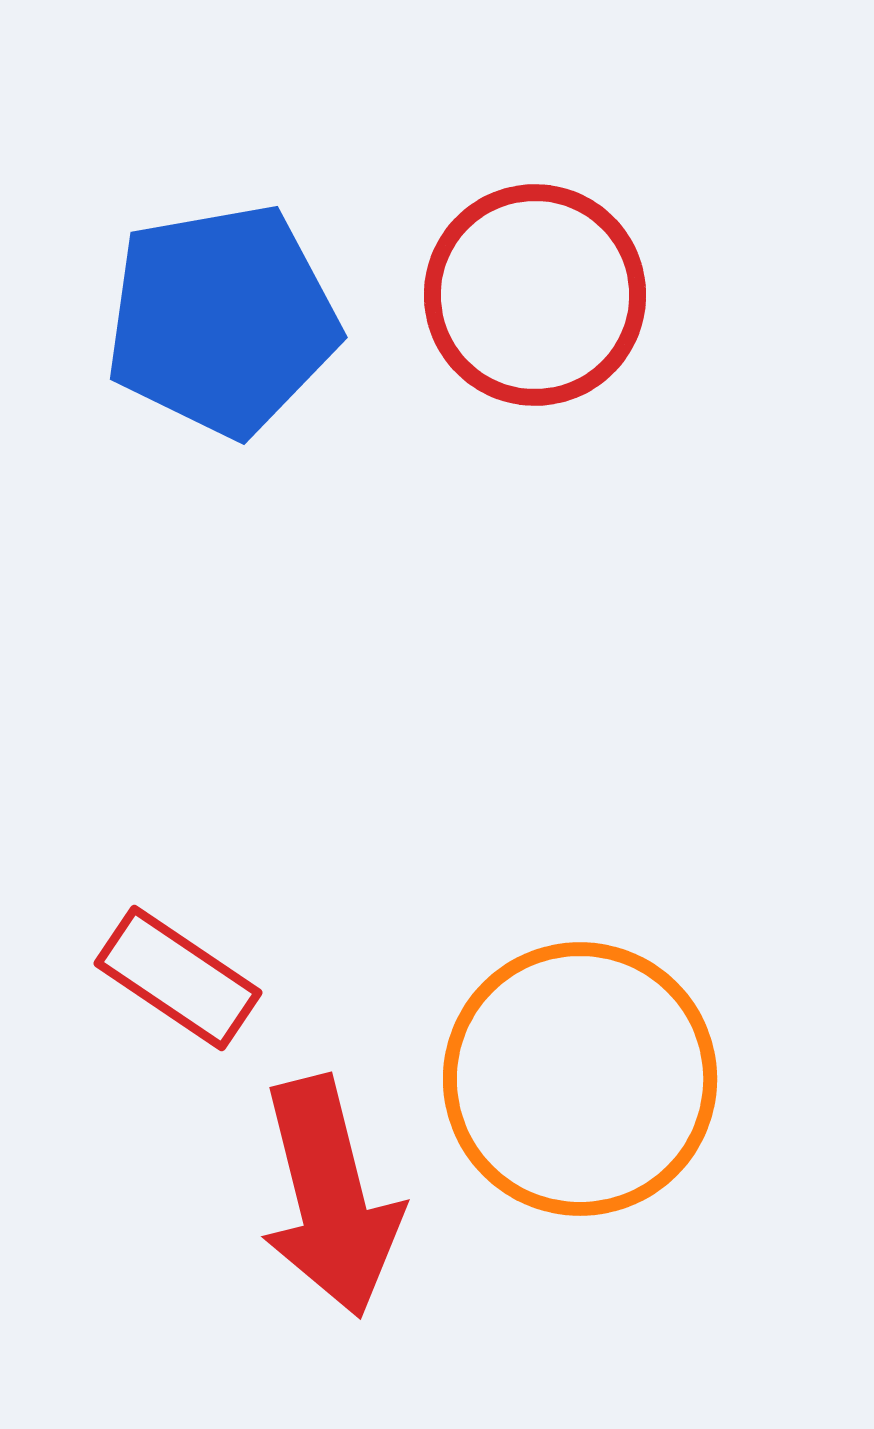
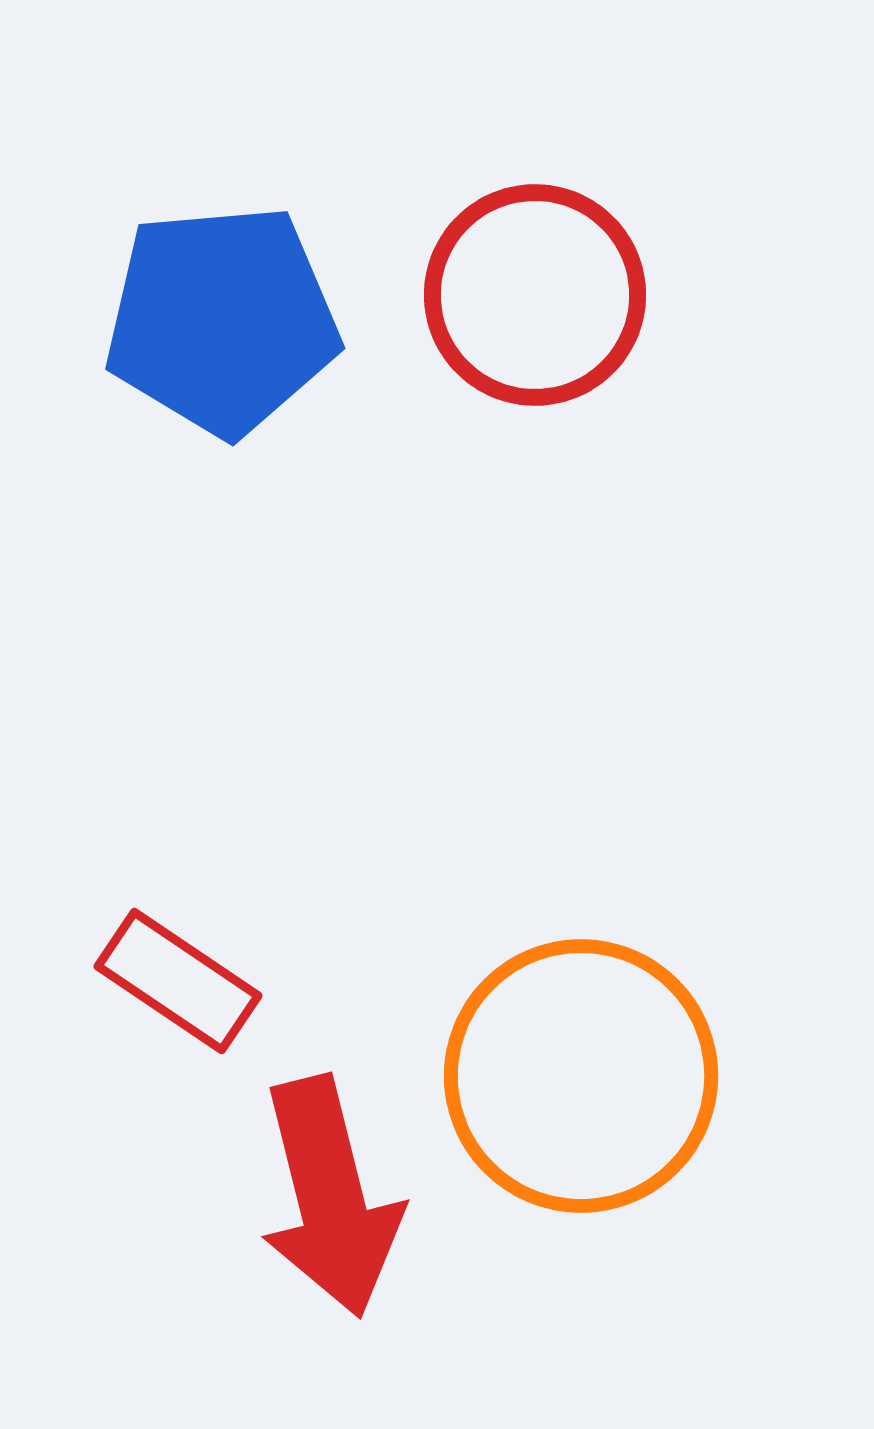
blue pentagon: rotated 5 degrees clockwise
red rectangle: moved 3 px down
orange circle: moved 1 px right, 3 px up
